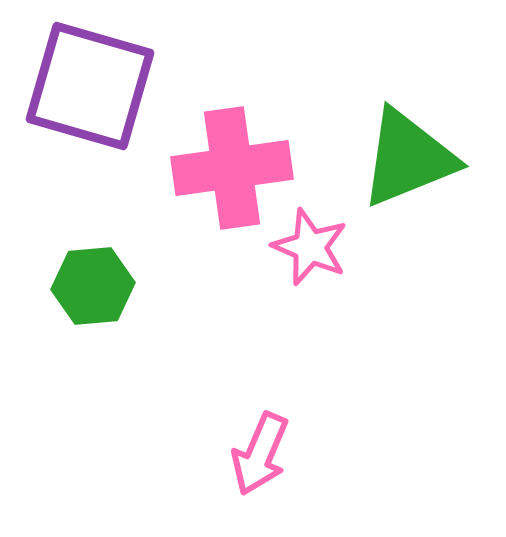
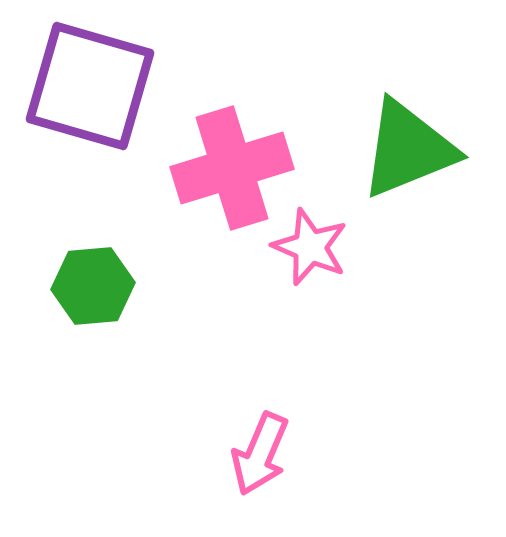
green triangle: moved 9 px up
pink cross: rotated 9 degrees counterclockwise
